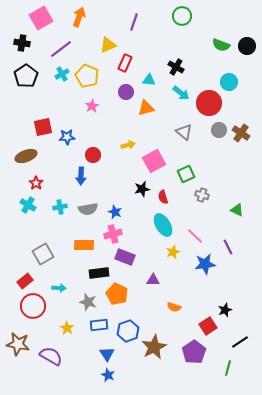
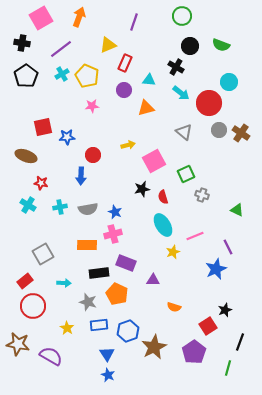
black circle at (247, 46): moved 57 px left
purple circle at (126, 92): moved 2 px left, 2 px up
pink star at (92, 106): rotated 24 degrees clockwise
brown ellipse at (26, 156): rotated 40 degrees clockwise
red star at (36, 183): moved 5 px right; rotated 24 degrees counterclockwise
pink line at (195, 236): rotated 66 degrees counterclockwise
orange rectangle at (84, 245): moved 3 px right
purple rectangle at (125, 257): moved 1 px right, 6 px down
blue star at (205, 264): moved 11 px right, 5 px down; rotated 15 degrees counterclockwise
cyan arrow at (59, 288): moved 5 px right, 5 px up
black line at (240, 342): rotated 36 degrees counterclockwise
